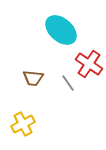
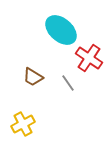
red cross: moved 6 px up
brown trapezoid: moved 1 px up; rotated 25 degrees clockwise
